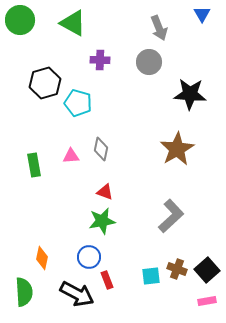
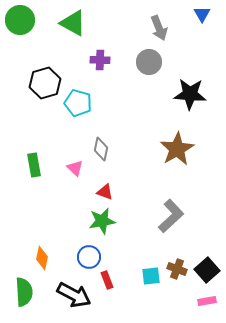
pink triangle: moved 4 px right, 12 px down; rotated 48 degrees clockwise
black arrow: moved 3 px left, 1 px down
